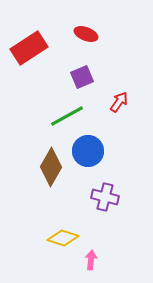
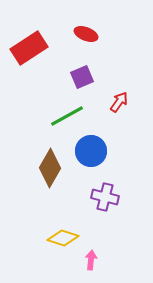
blue circle: moved 3 px right
brown diamond: moved 1 px left, 1 px down
